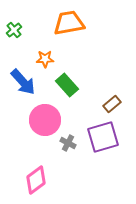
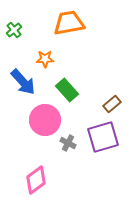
green rectangle: moved 5 px down
